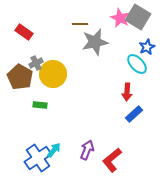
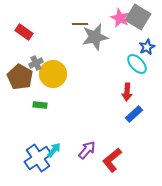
gray star: moved 5 px up
purple arrow: rotated 18 degrees clockwise
